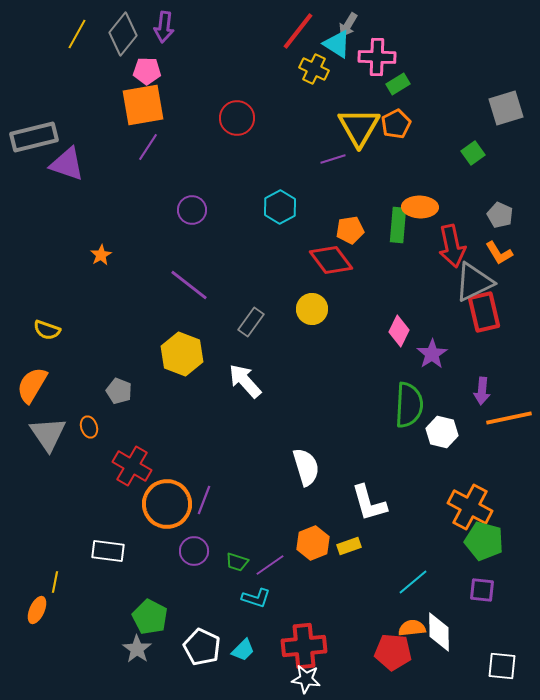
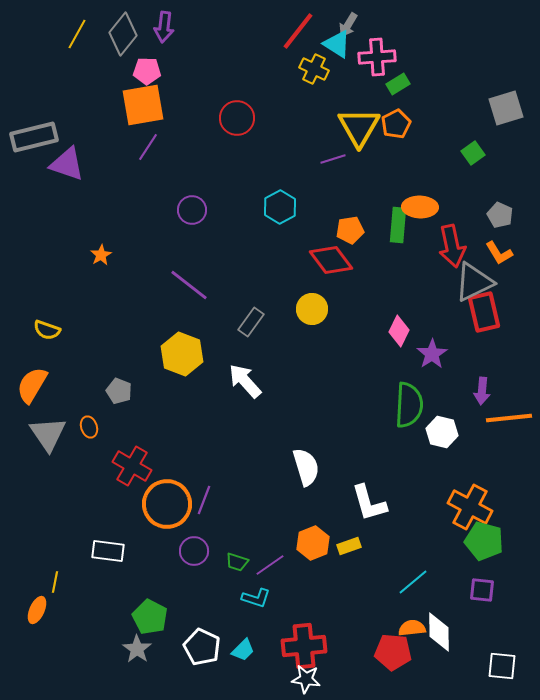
pink cross at (377, 57): rotated 6 degrees counterclockwise
orange line at (509, 418): rotated 6 degrees clockwise
